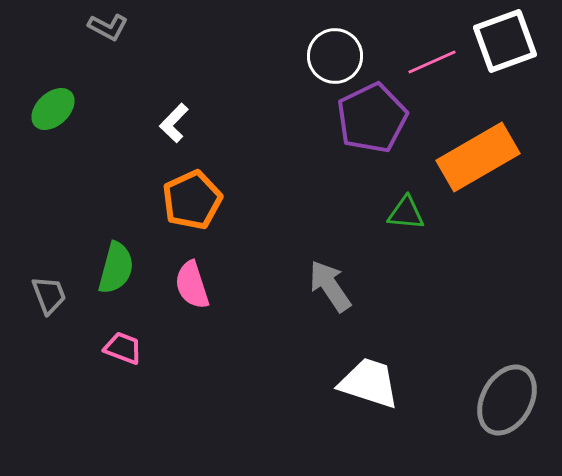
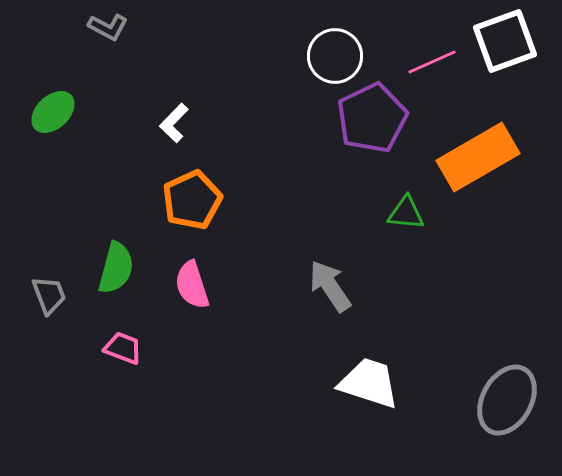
green ellipse: moved 3 px down
